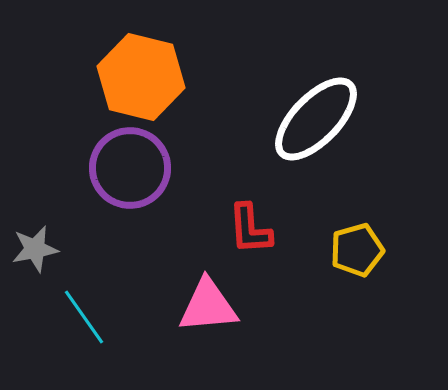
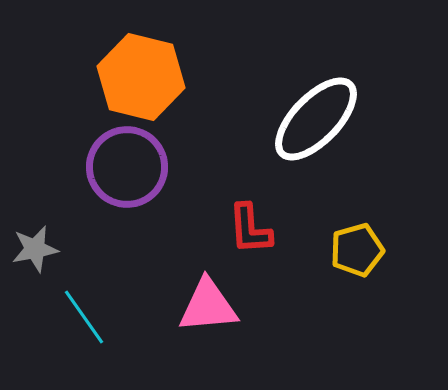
purple circle: moved 3 px left, 1 px up
